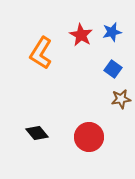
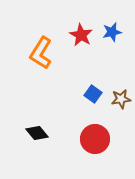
blue square: moved 20 px left, 25 px down
red circle: moved 6 px right, 2 px down
